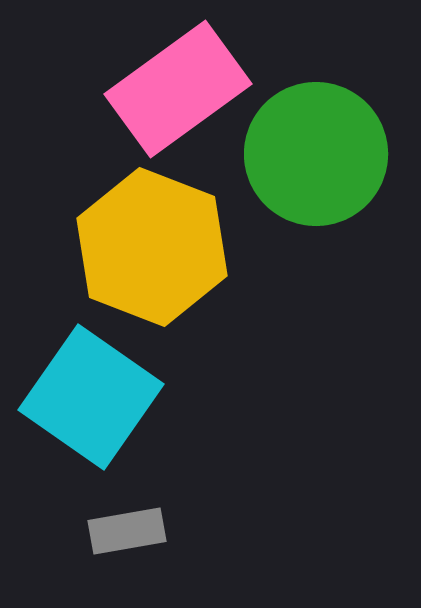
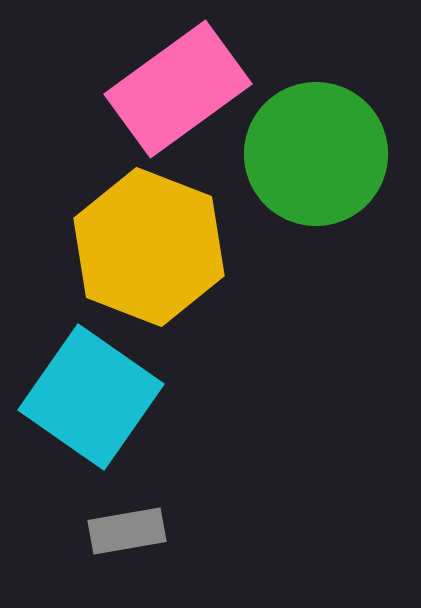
yellow hexagon: moved 3 px left
